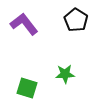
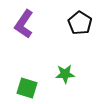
black pentagon: moved 4 px right, 3 px down
purple L-shape: rotated 108 degrees counterclockwise
